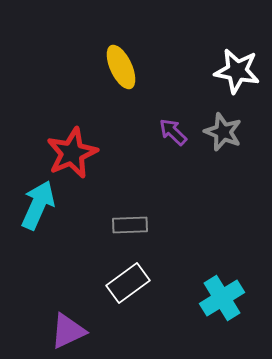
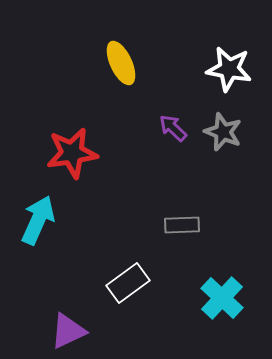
yellow ellipse: moved 4 px up
white star: moved 8 px left, 2 px up
purple arrow: moved 4 px up
red star: rotated 15 degrees clockwise
cyan arrow: moved 15 px down
gray rectangle: moved 52 px right
cyan cross: rotated 15 degrees counterclockwise
